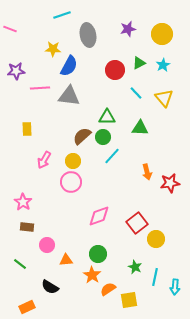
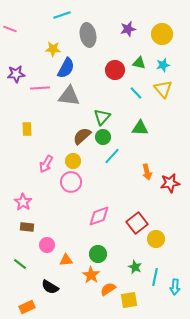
green triangle at (139, 63): rotated 40 degrees clockwise
cyan star at (163, 65): rotated 16 degrees clockwise
blue semicircle at (69, 66): moved 3 px left, 2 px down
purple star at (16, 71): moved 3 px down
yellow triangle at (164, 98): moved 1 px left, 9 px up
green triangle at (107, 117): moved 5 px left; rotated 48 degrees counterclockwise
pink arrow at (44, 160): moved 2 px right, 4 px down
orange star at (92, 275): moved 1 px left
